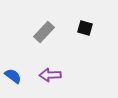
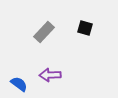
blue semicircle: moved 6 px right, 8 px down
